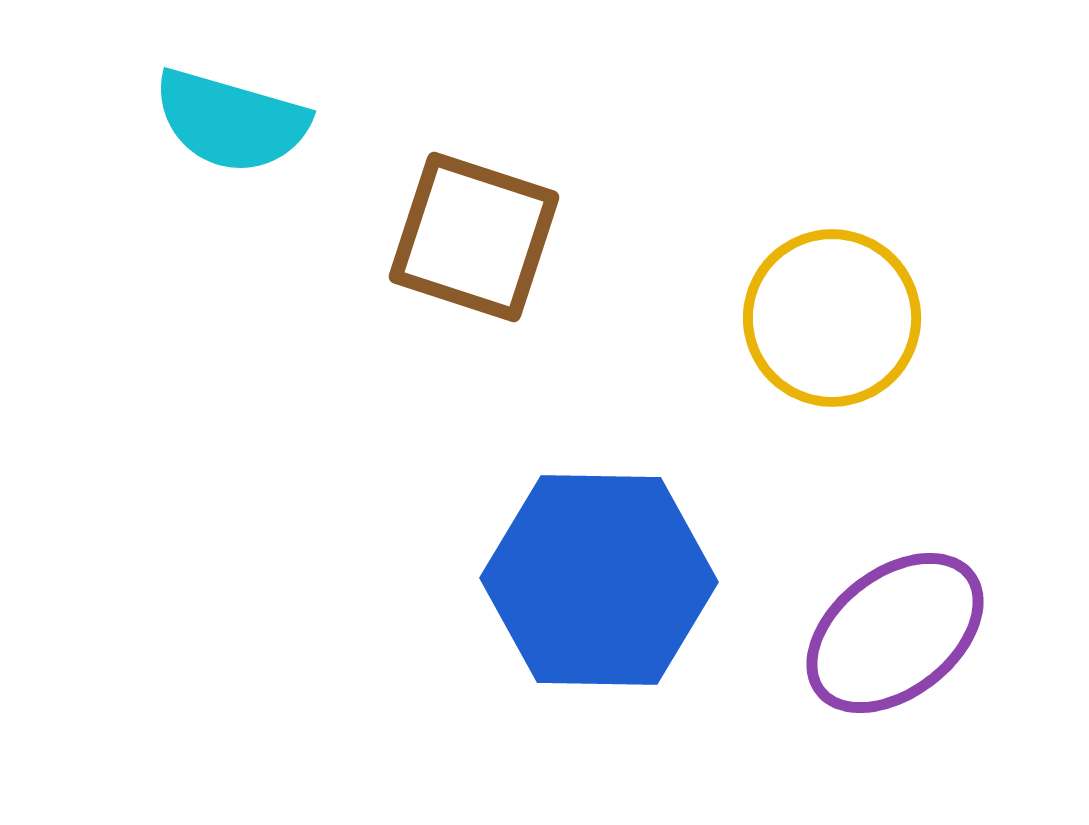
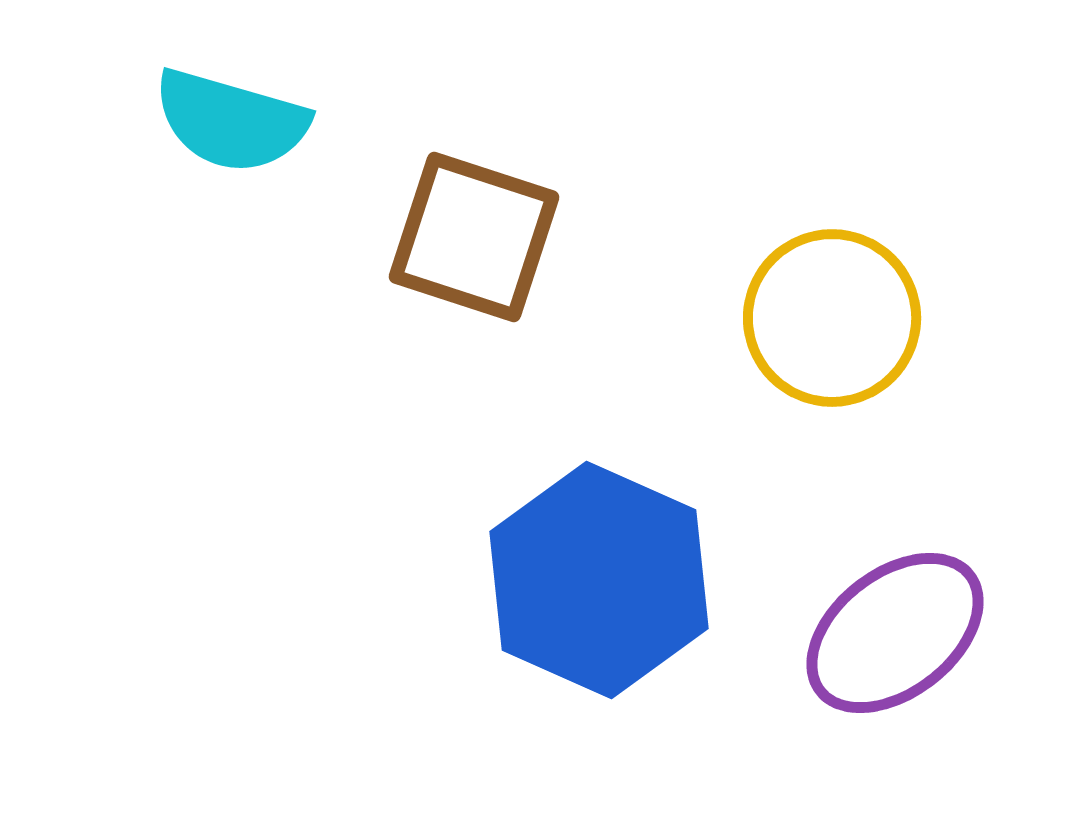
blue hexagon: rotated 23 degrees clockwise
